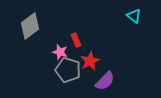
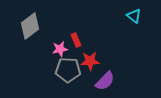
pink star: moved 3 px up; rotated 28 degrees counterclockwise
red star: rotated 24 degrees clockwise
gray pentagon: rotated 15 degrees counterclockwise
